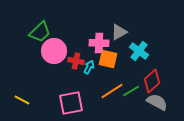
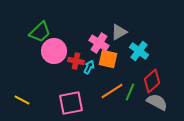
pink cross: rotated 30 degrees clockwise
green line: moved 1 px left, 1 px down; rotated 36 degrees counterclockwise
